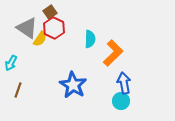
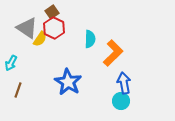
brown square: moved 2 px right
blue star: moved 5 px left, 3 px up
